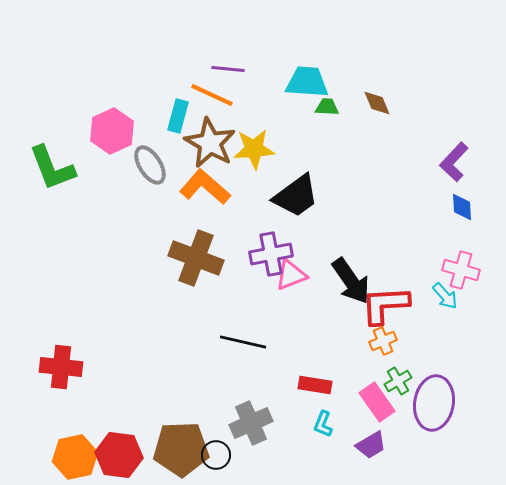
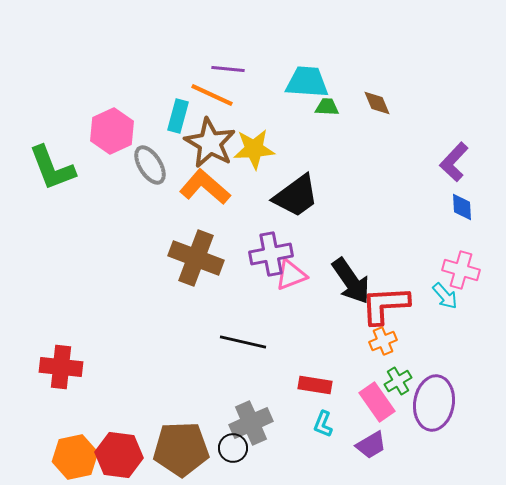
black circle: moved 17 px right, 7 px up
